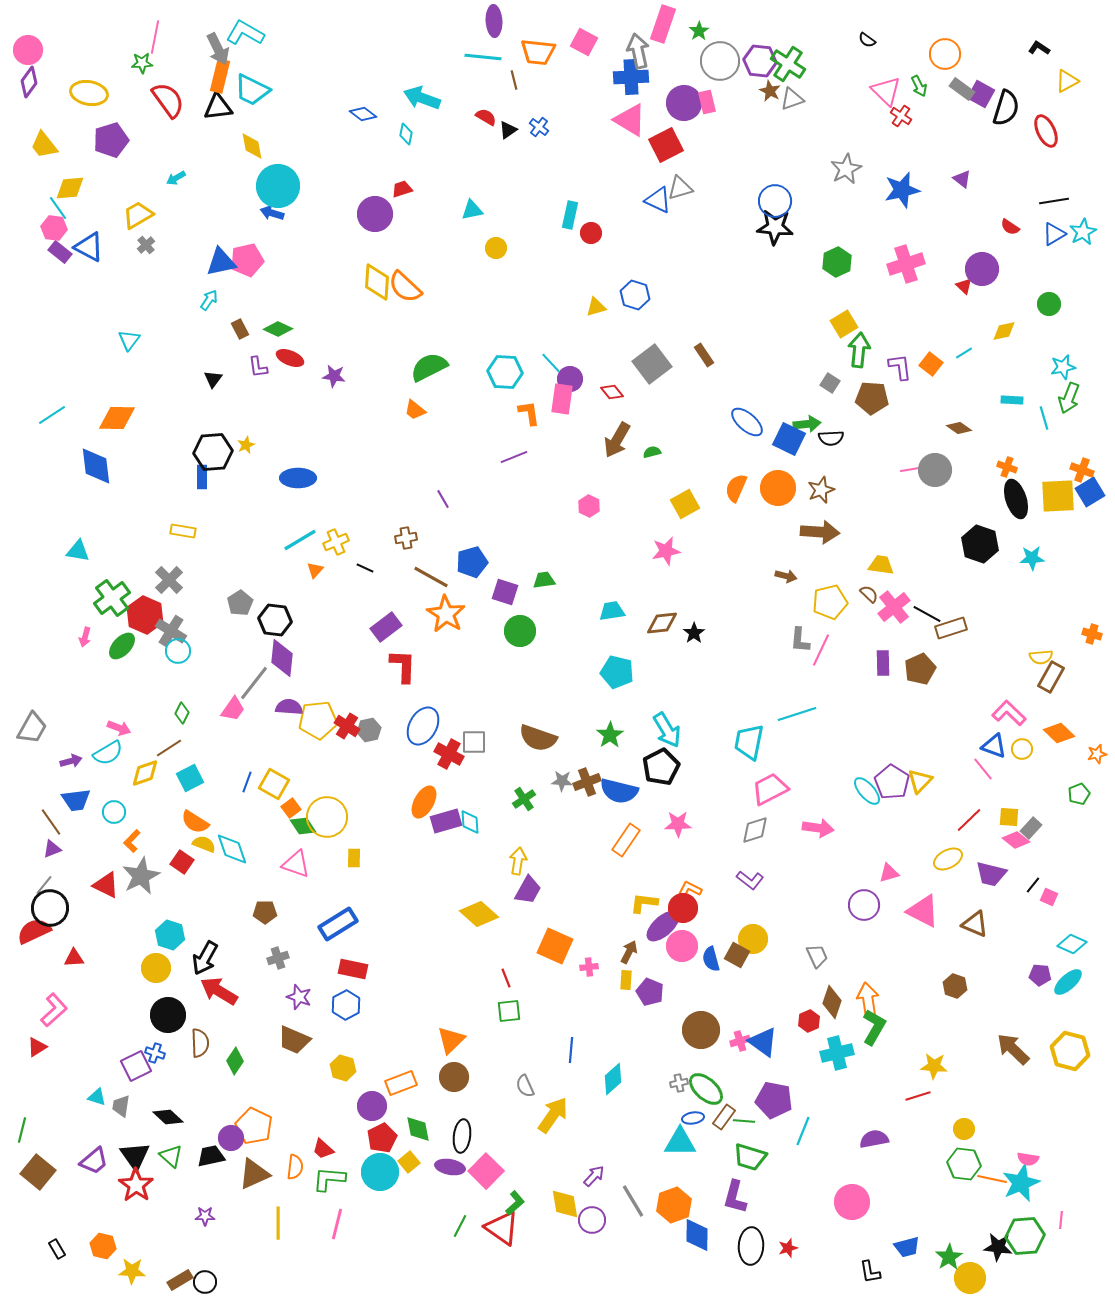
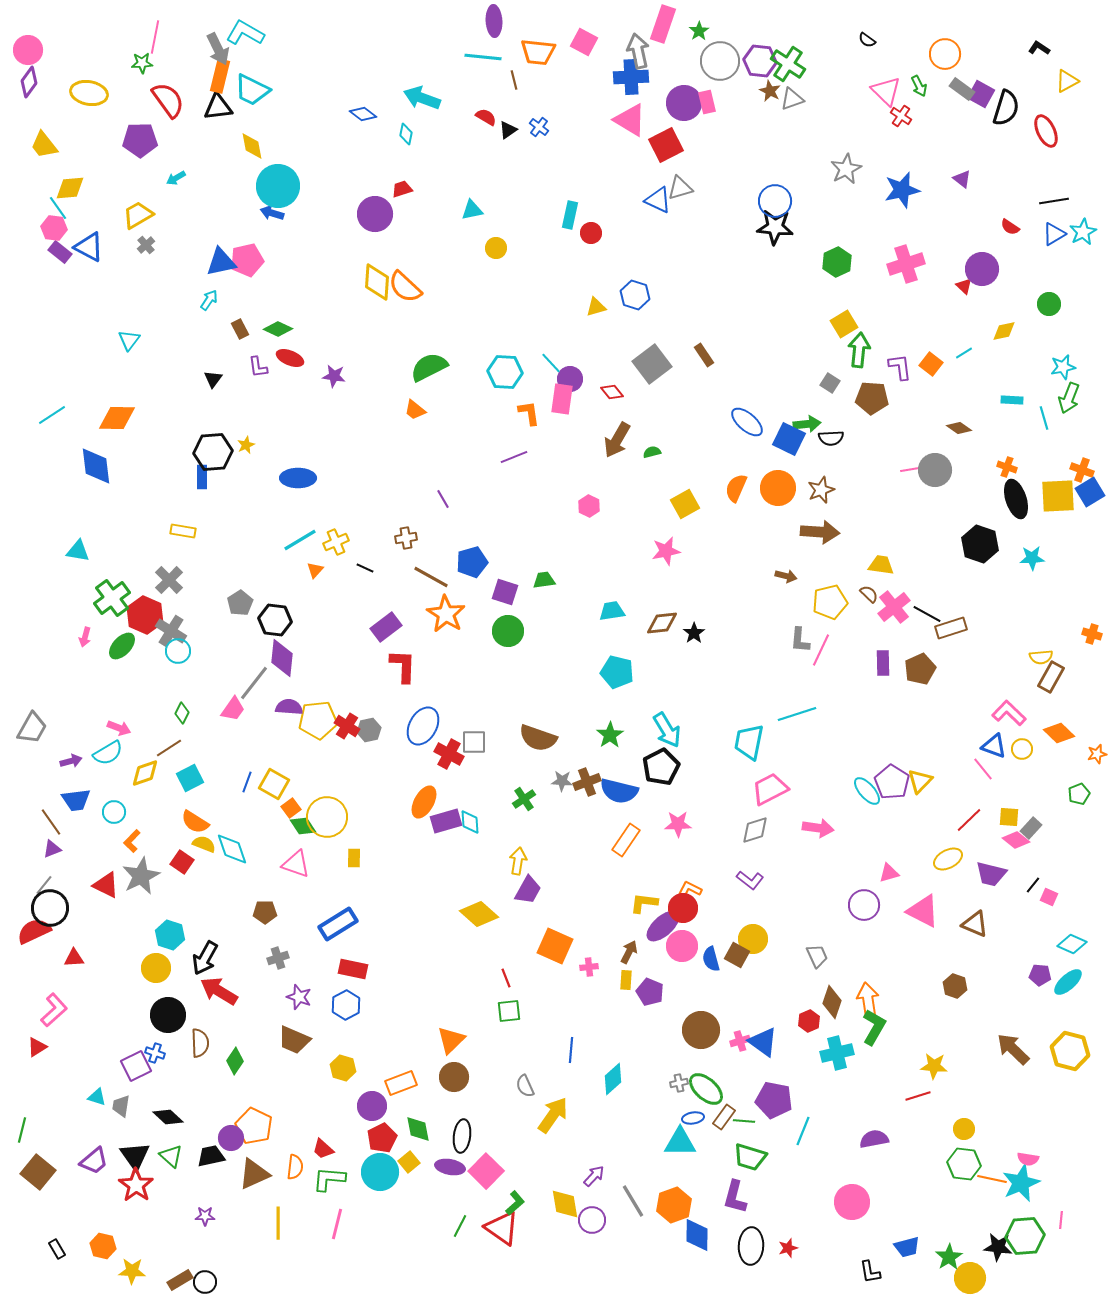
purple pentagon at (111, 140): moved 29 px right; rotated 16 degrees clockwise
green circle at (520, 631): moved 12 px left
